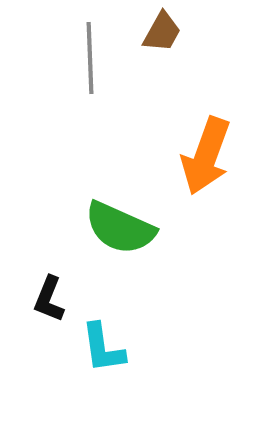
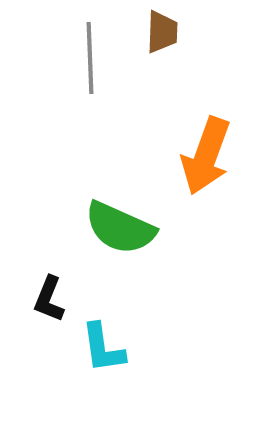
brown trapezoid: rotated 27 degrees counterclockwise
